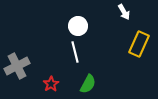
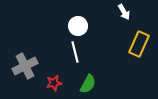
gray cross: moved 8 px right
red star: moved 3 px right, 1 px up; rotated 21 degrees clockwise
